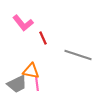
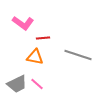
pink L-shape: rotated 15 degrees counterclockwise
red line: rotated 72 degrees counterclockwise
orange triangle: moved 4 px right, 14 px up
pink line: rotated 40 degrees counterclockwise
